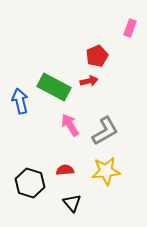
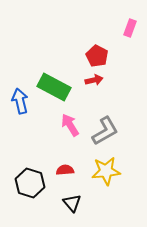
red pentagon: rotated 20 degrees counterclockwise
red arrow: moved 5 px right, 1 px up
